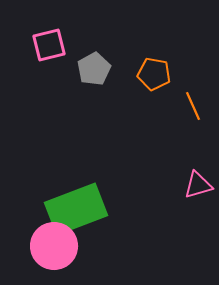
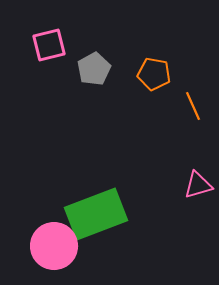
green rectangle: moved 20 px right, 5 px down
